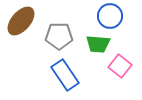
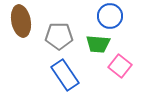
brown ellipse: rotated 52 degrees counterclockwise
